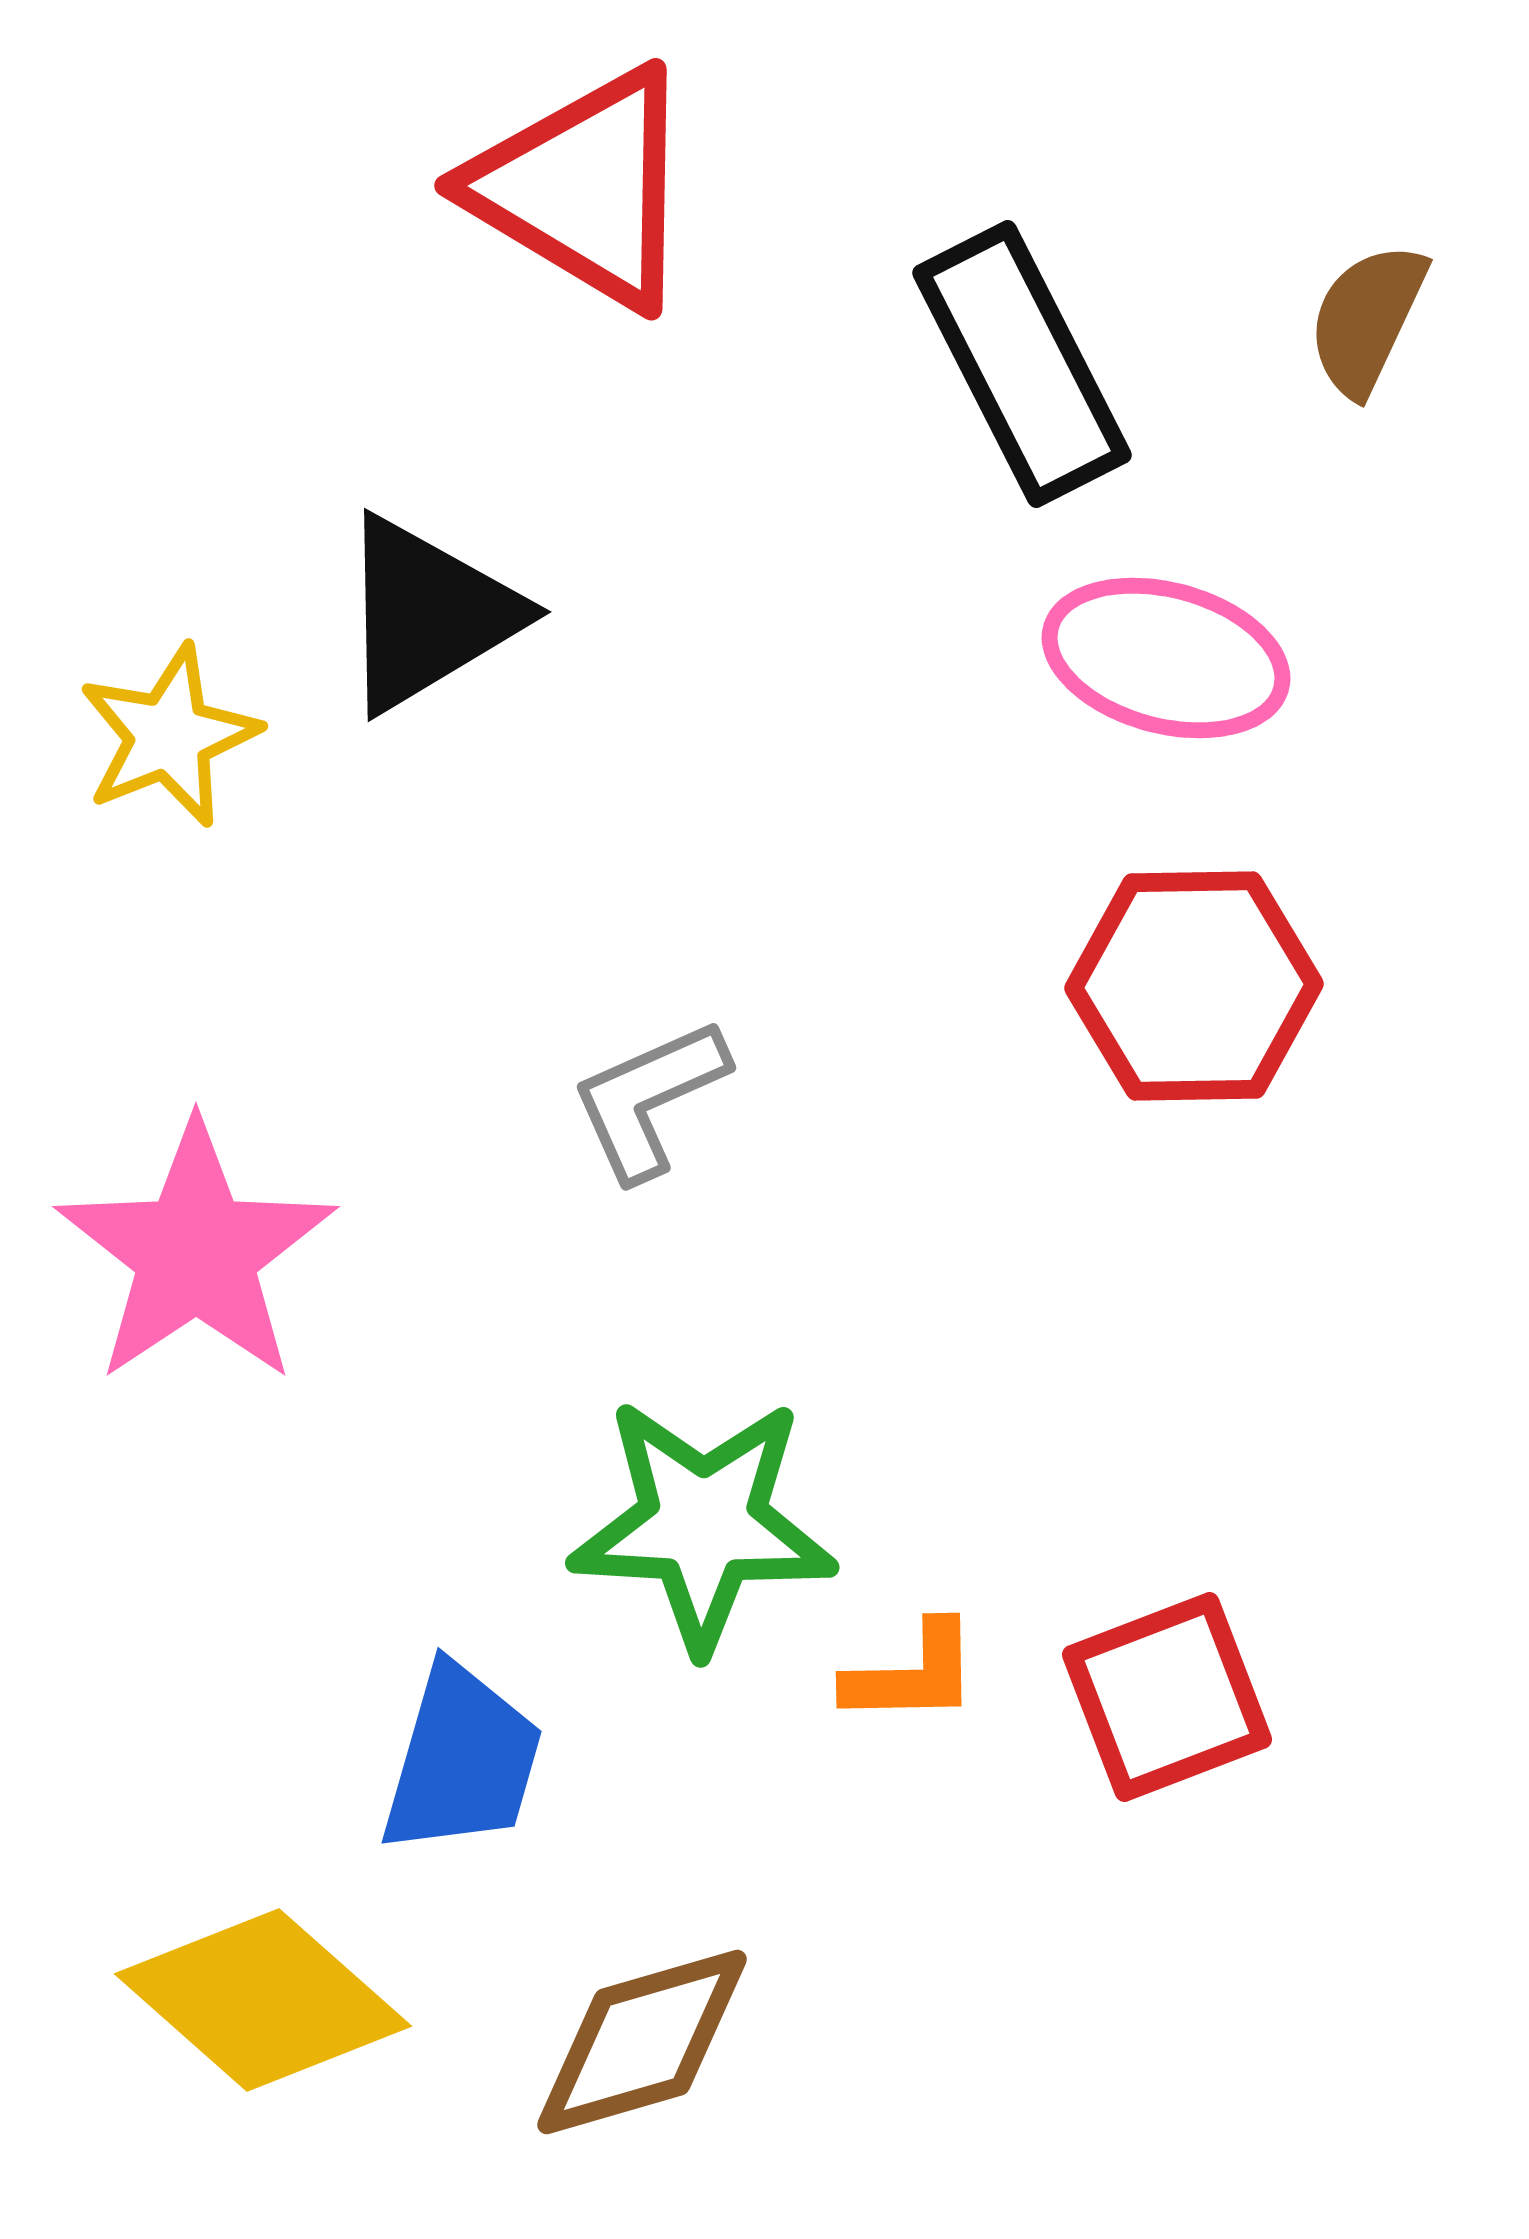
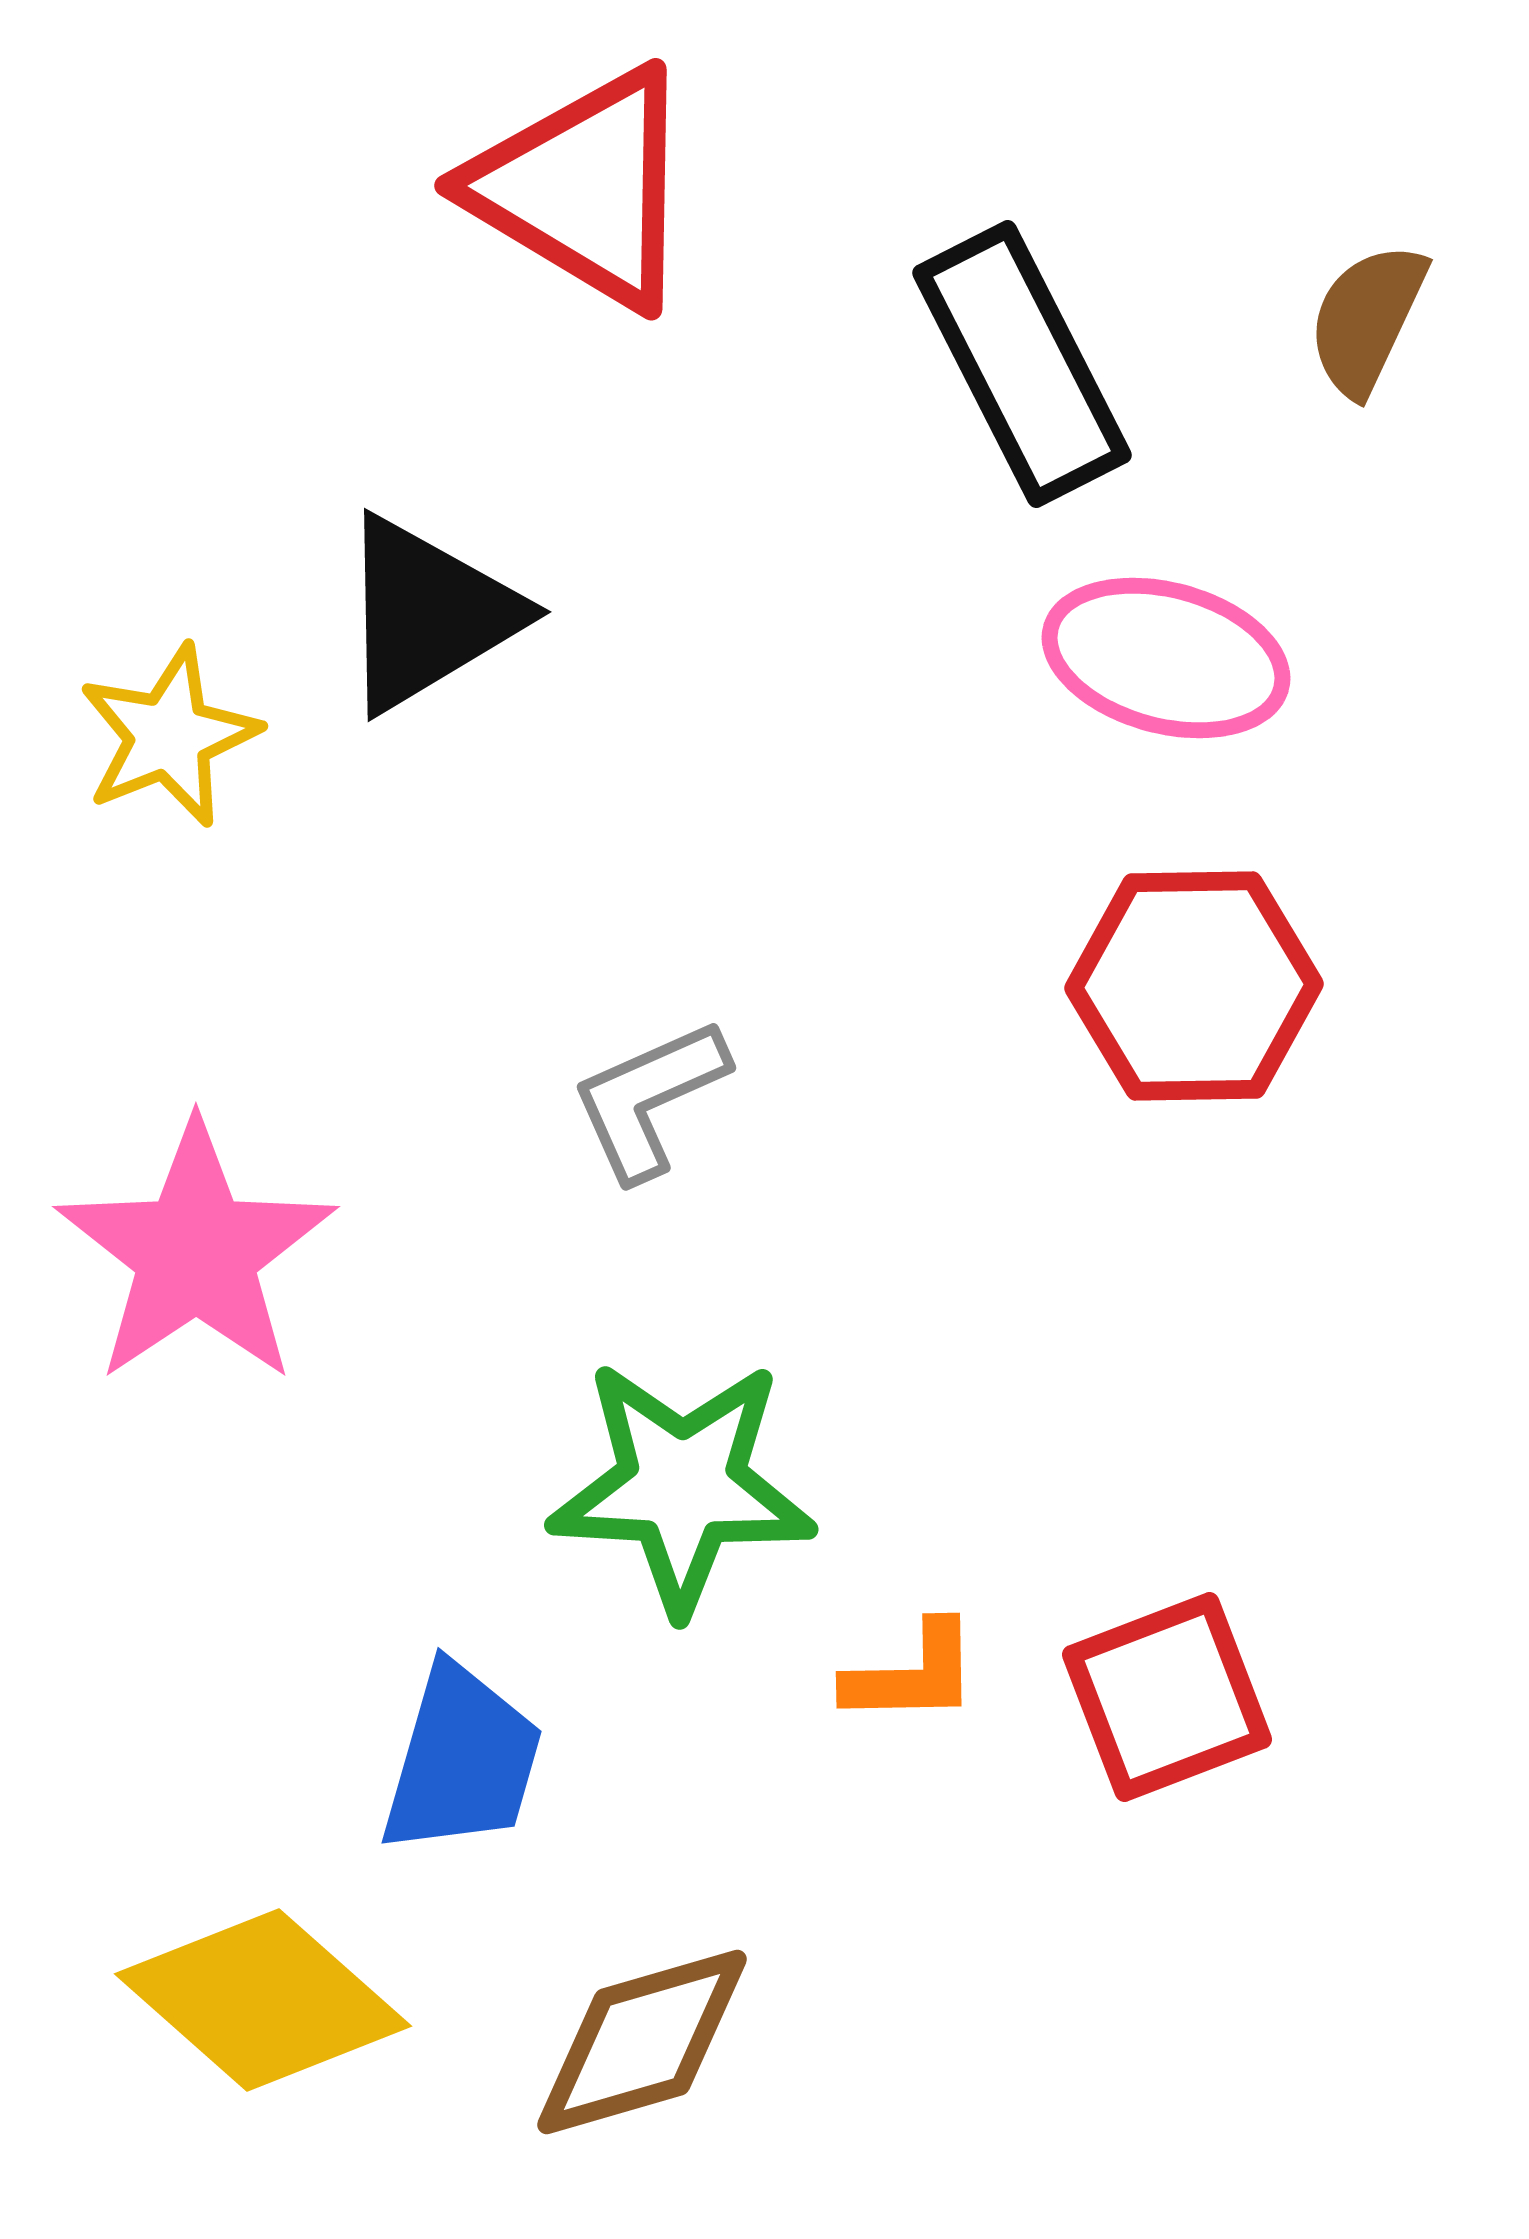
green star: moved 21 px left, 38 px up
